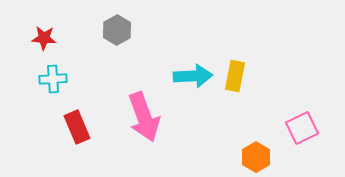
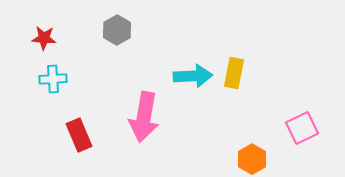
yellow rectangle: moved 1 px left, 3 px up
pink arrow: rotated 30 degrees clockwise
red rectangle: moved 2 px right, 8 px down
orange hexagon: moved 4 px left, 2 px down
